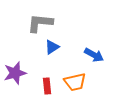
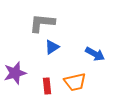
gray L-shape: moved 2 px right
blue arrow: moved 1 px right, 1 px up
